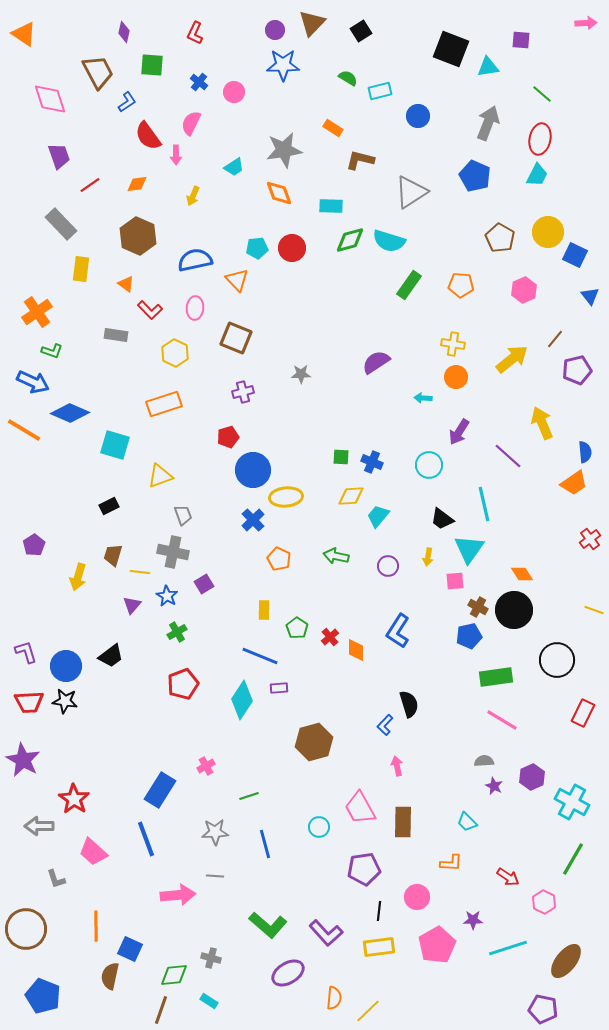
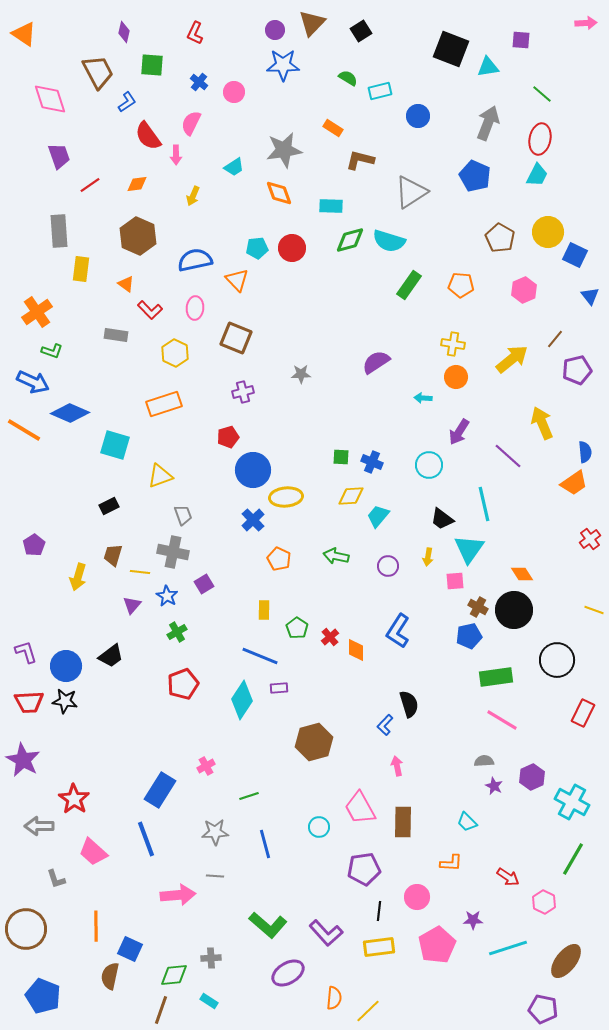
gray rectangle at (61, 224): moved 2 px left, 7 px down; rotated 40 degrees clockwise
gray cross at (211, 958): rotated 18 degrees counterclockwise
